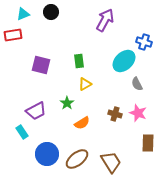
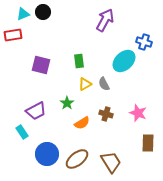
black circle: moved 8 px left
gray semicircle: moved 33 px left
brown cross: moved 9 px left
